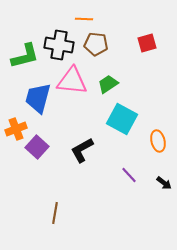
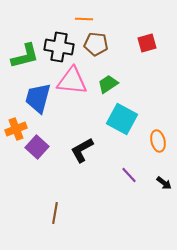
black cross: moved 2 px down
